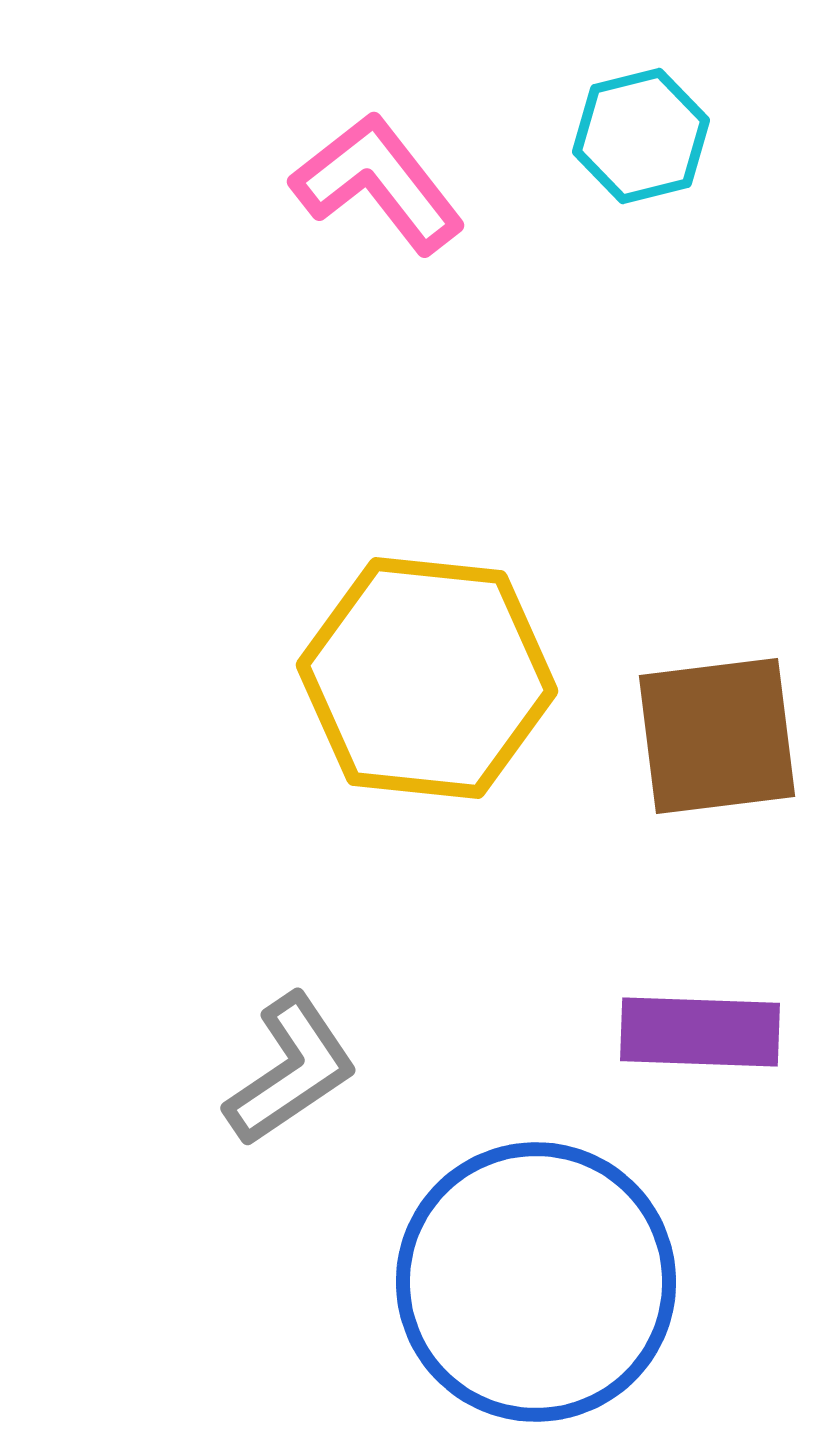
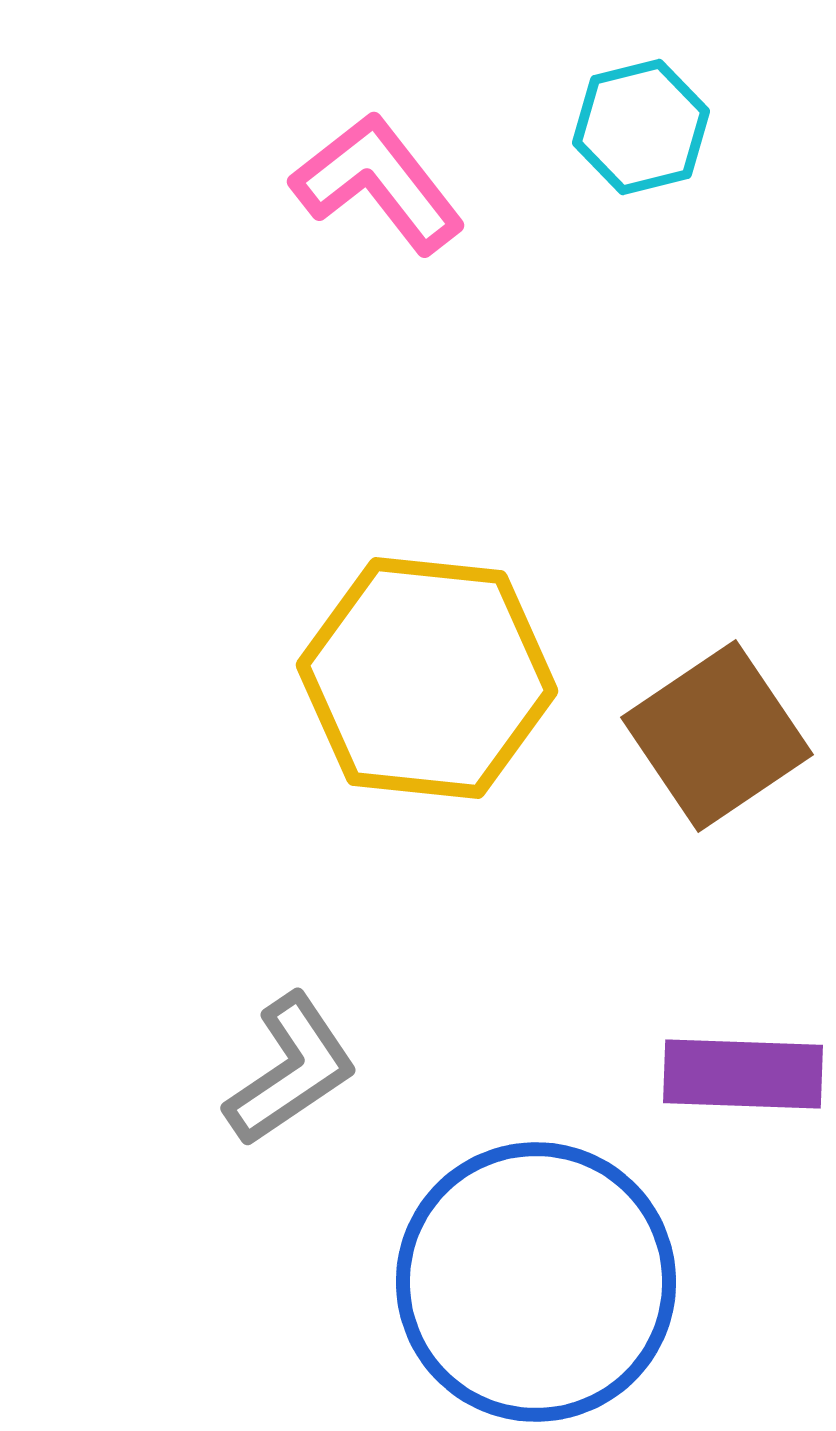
cyan hexagon: moved 9 px up
brown square: rotated 27 degrees counterclockwise
purple rectangle: moved 43 px right, 42 px down
